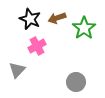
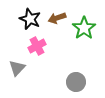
gray triangle: moved 2 px up
